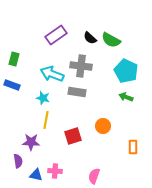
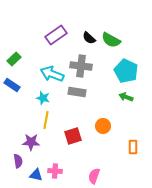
black semicircle: moved 1 px left
green rectangle: rotated 32 degrees clockwise
blue rectangle: rotated 14 degrees clockwise
